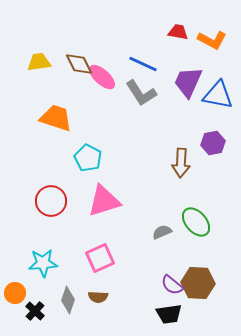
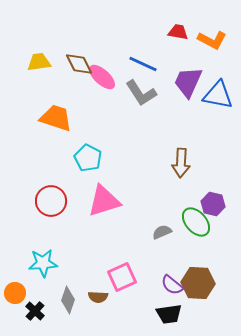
purple hexagon: moved 61 px down; rotated 25 degrees clockwise
pink square: moved 22 px right, 19 px down
